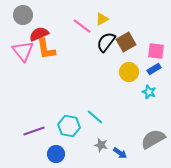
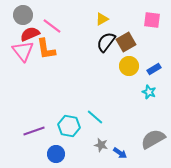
pink line: moved 30 px left
red semicircle: moved 9 px left
pink square: moved 4 px left, 31 px up
yellow circle: moved 6 px up
